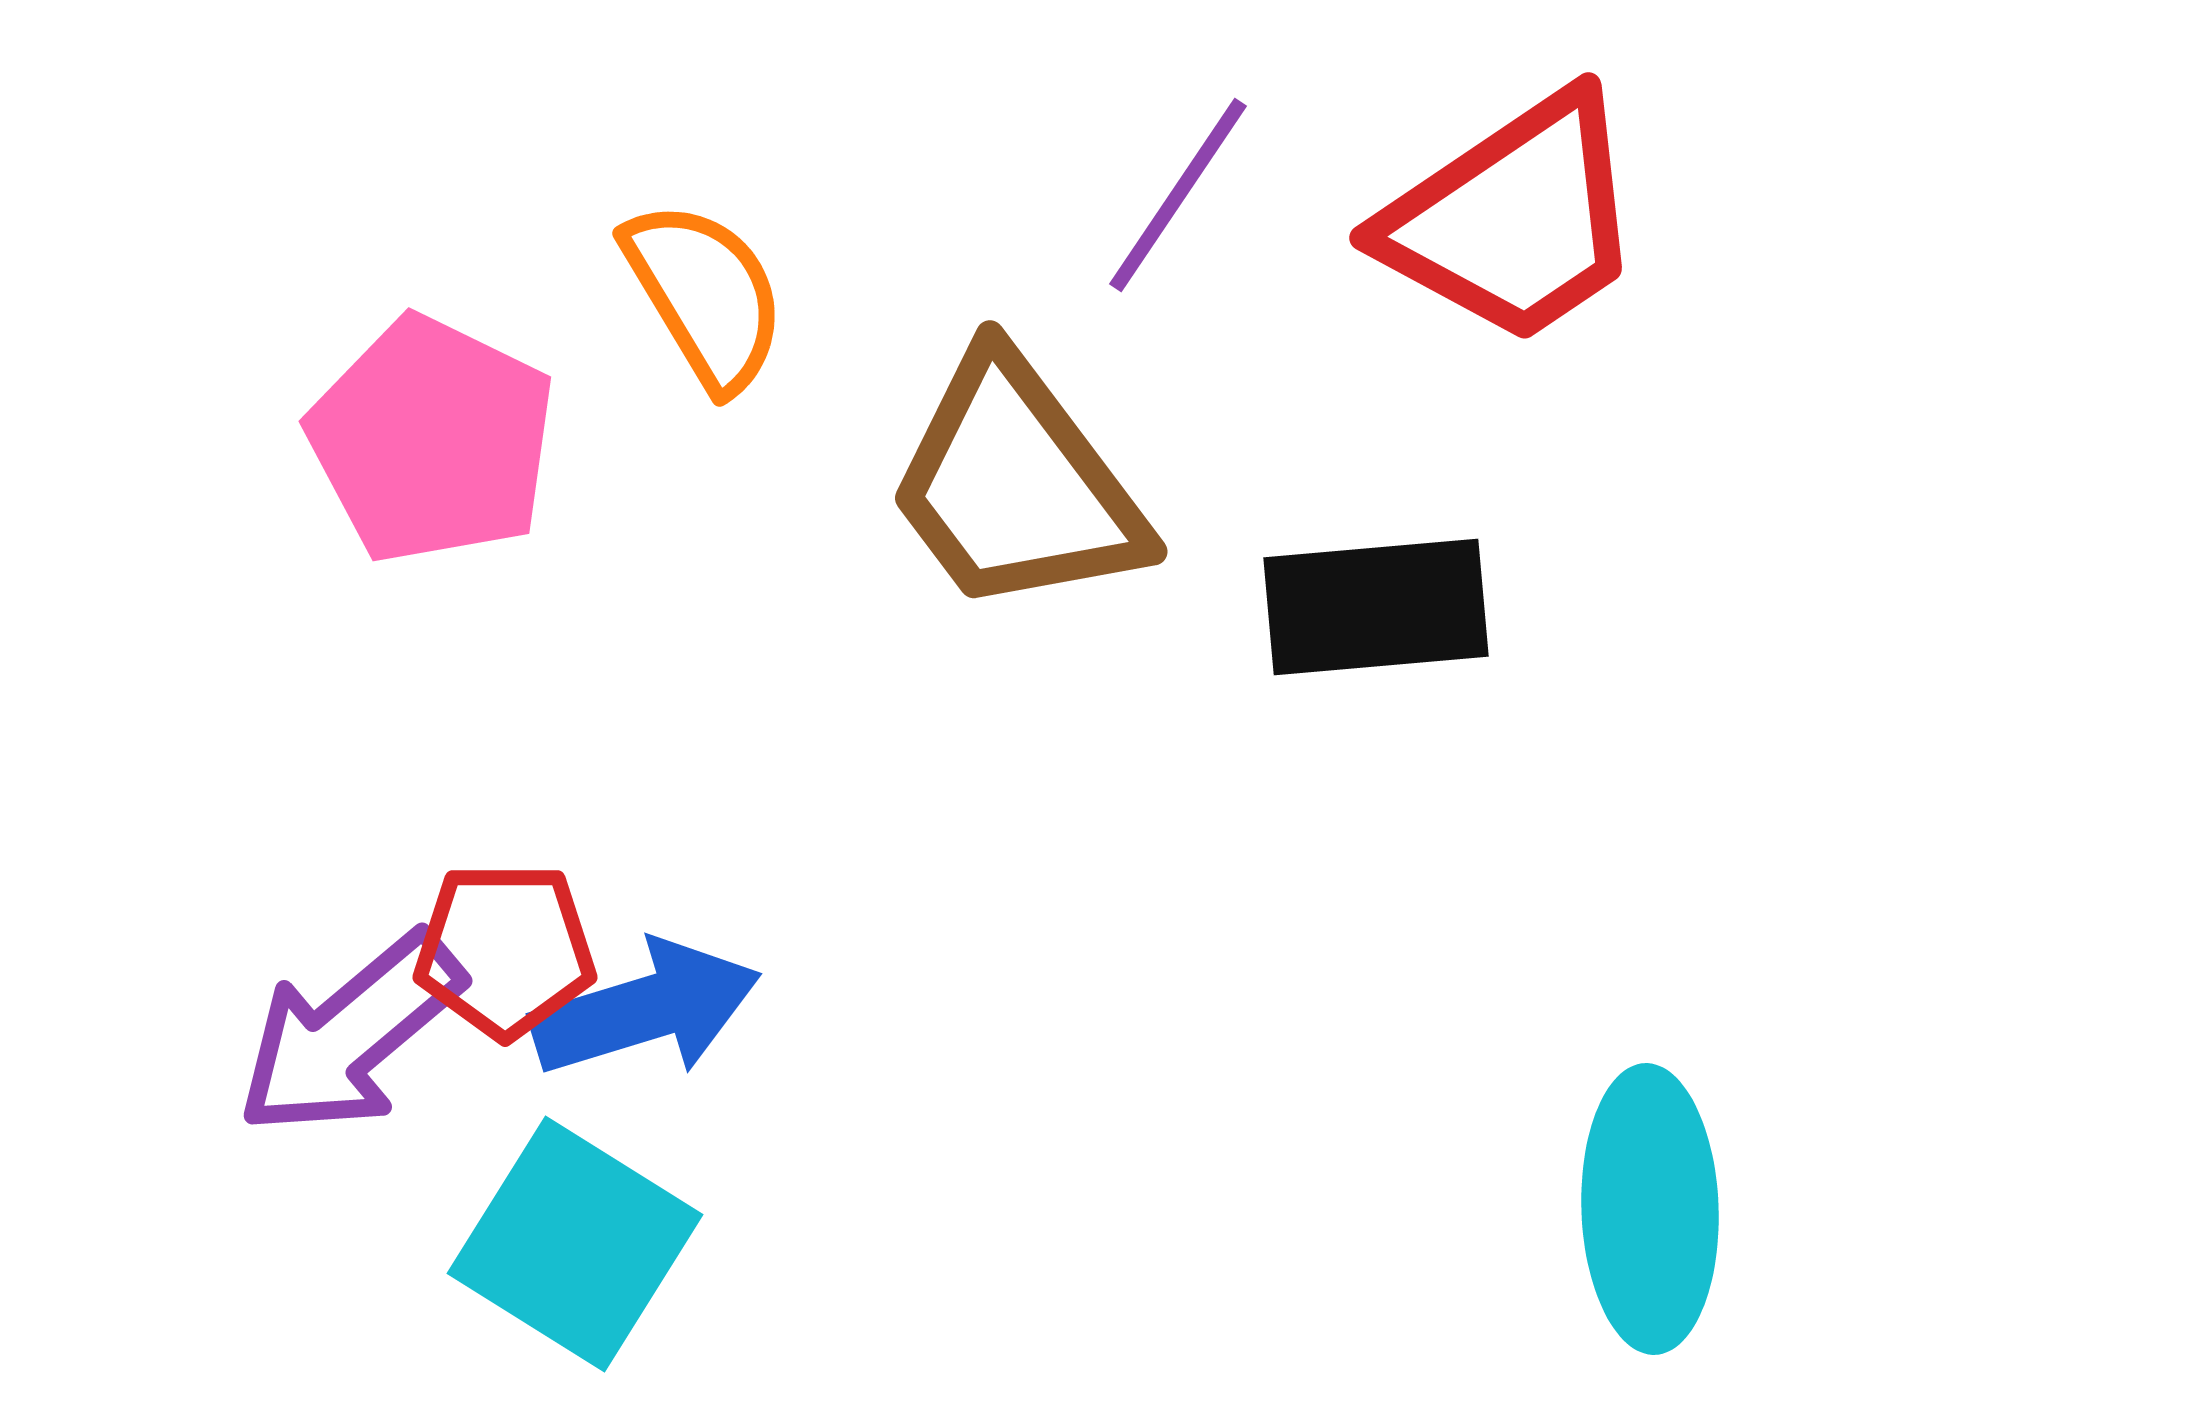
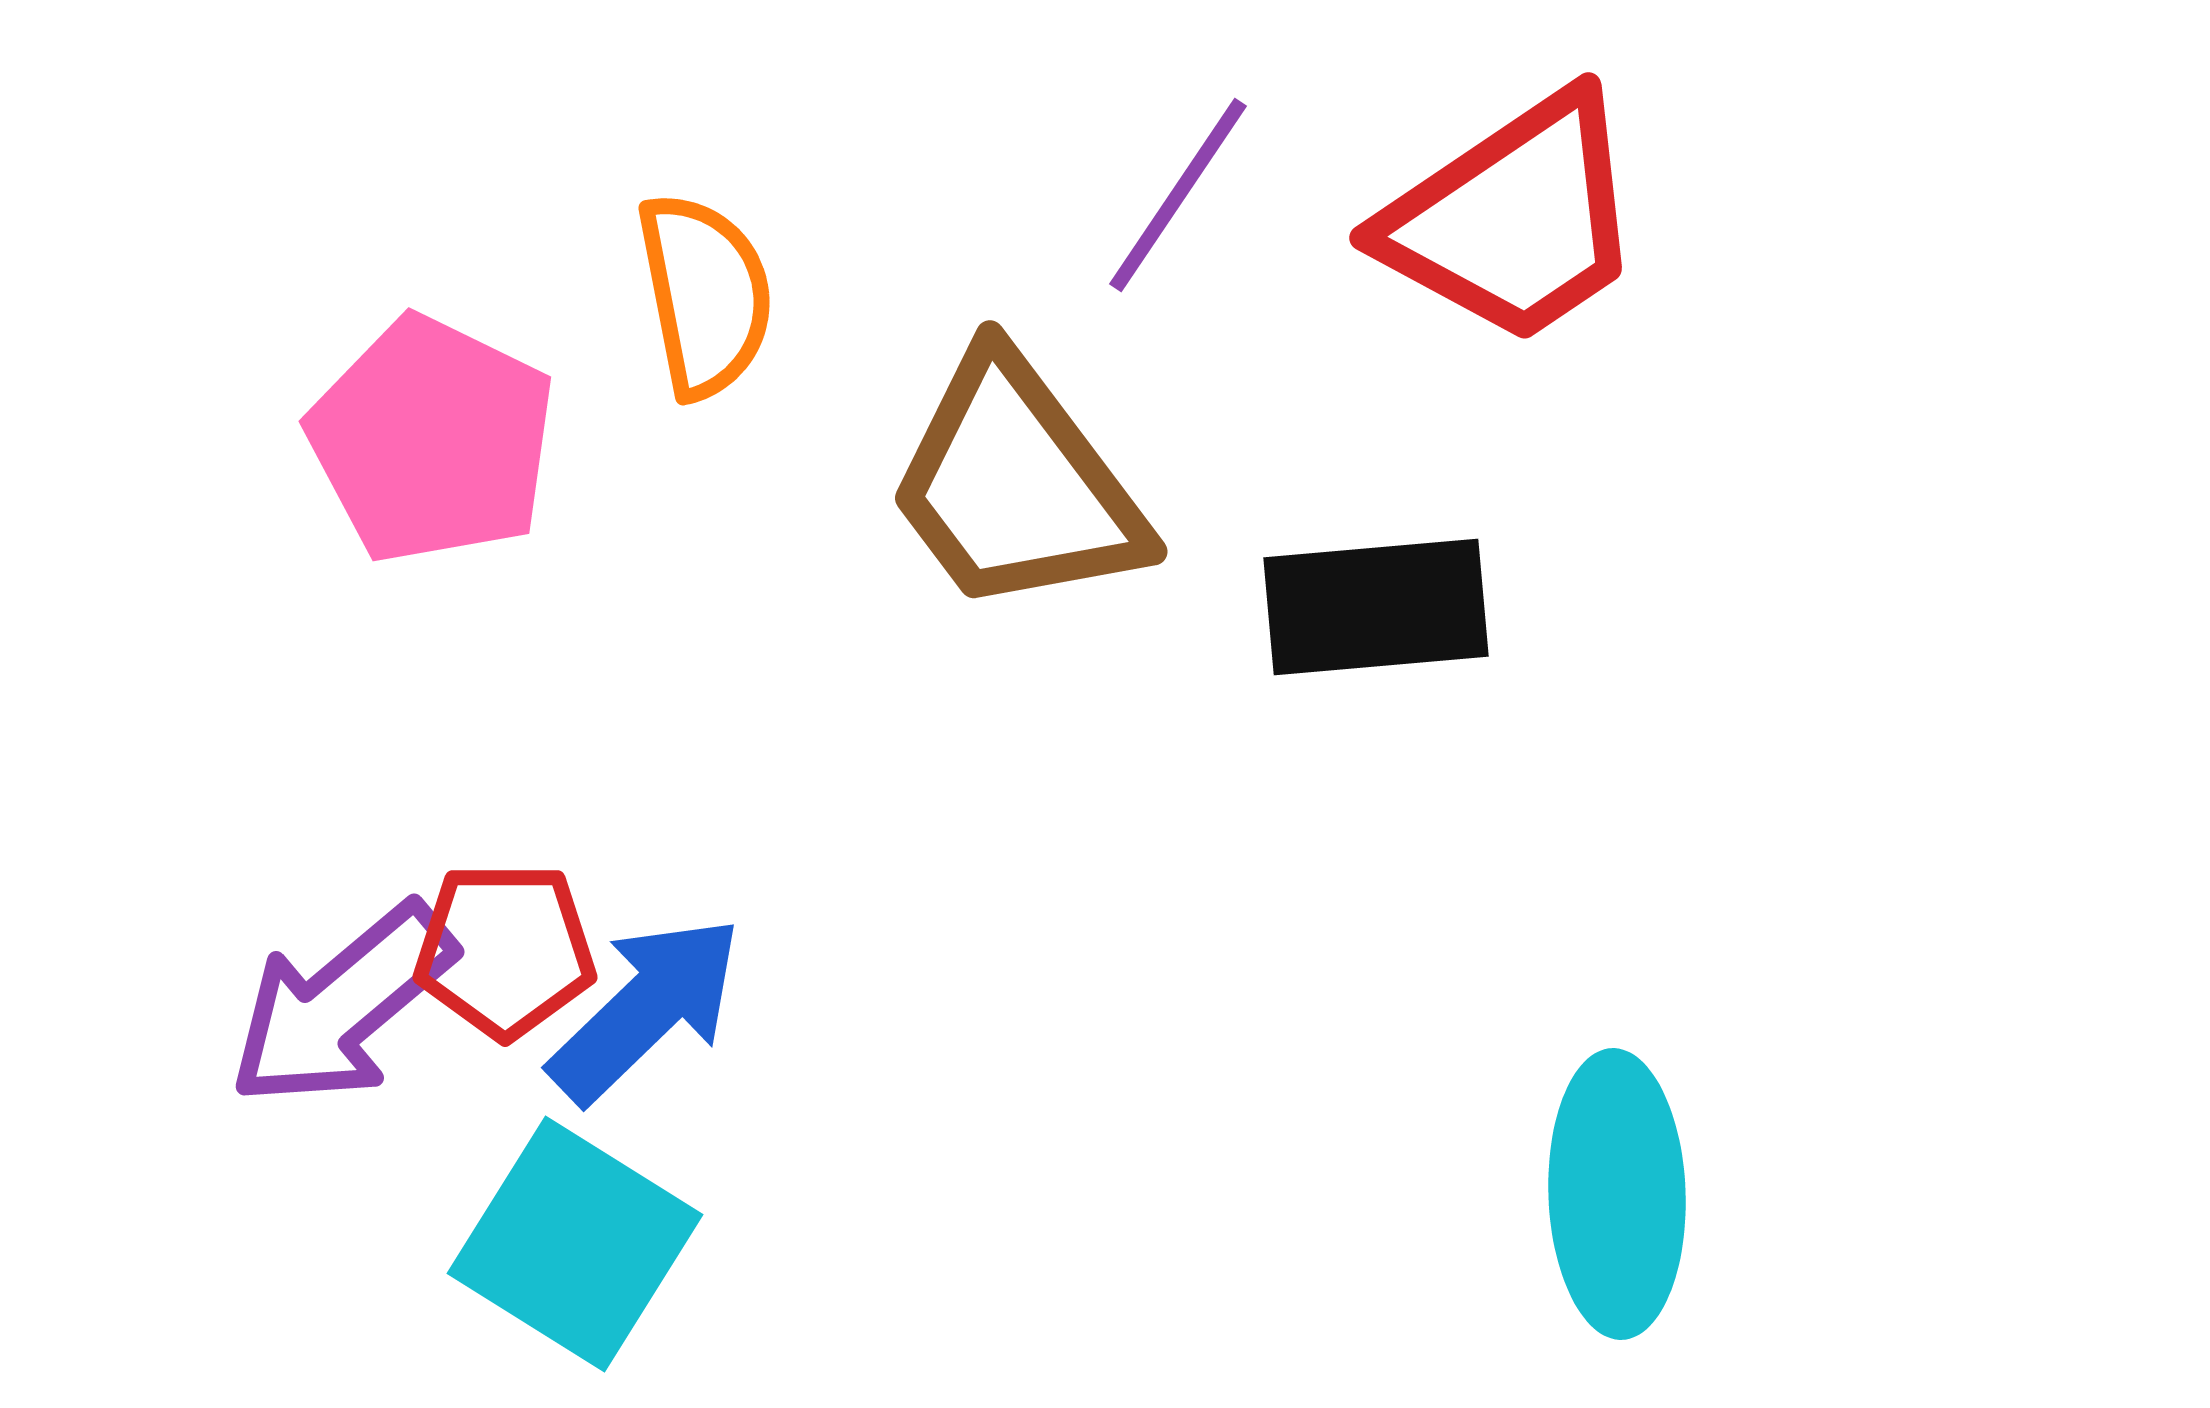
orange semicircle: rotated 20 degrees clockwise
blue arrow: rotated 27 degrees counterclockwise
purple arrow: moved 8 px left, 29 px up
cyan ellipse: moved 33 px left, 15 px up
